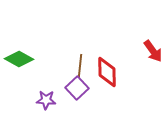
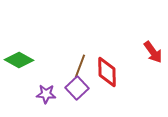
red arrow: moved 1 px down
green diamond: moved 1 px down
brown line: rotated 15 degrees clockwise
purple star: moved 6 px up
